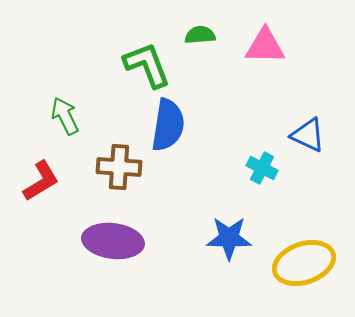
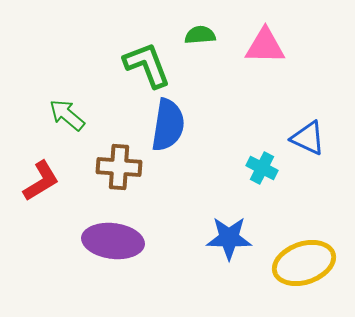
green arrow: moved 2 px right, 1 px up; rotated 24 degrees counterclockwise
blue triangle: moved 3 px down
